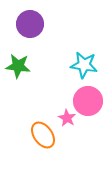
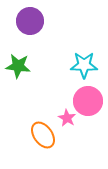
purple circle: moved 3 px up
cyan star: rotated 8 degrees counterclockwise
